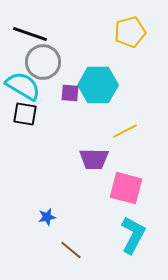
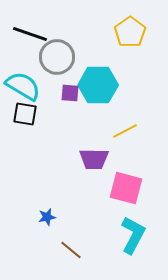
yellow pentagon: rotated 20 degrees counterclockwise
gray circle: moved 14 px right, 5 px up
